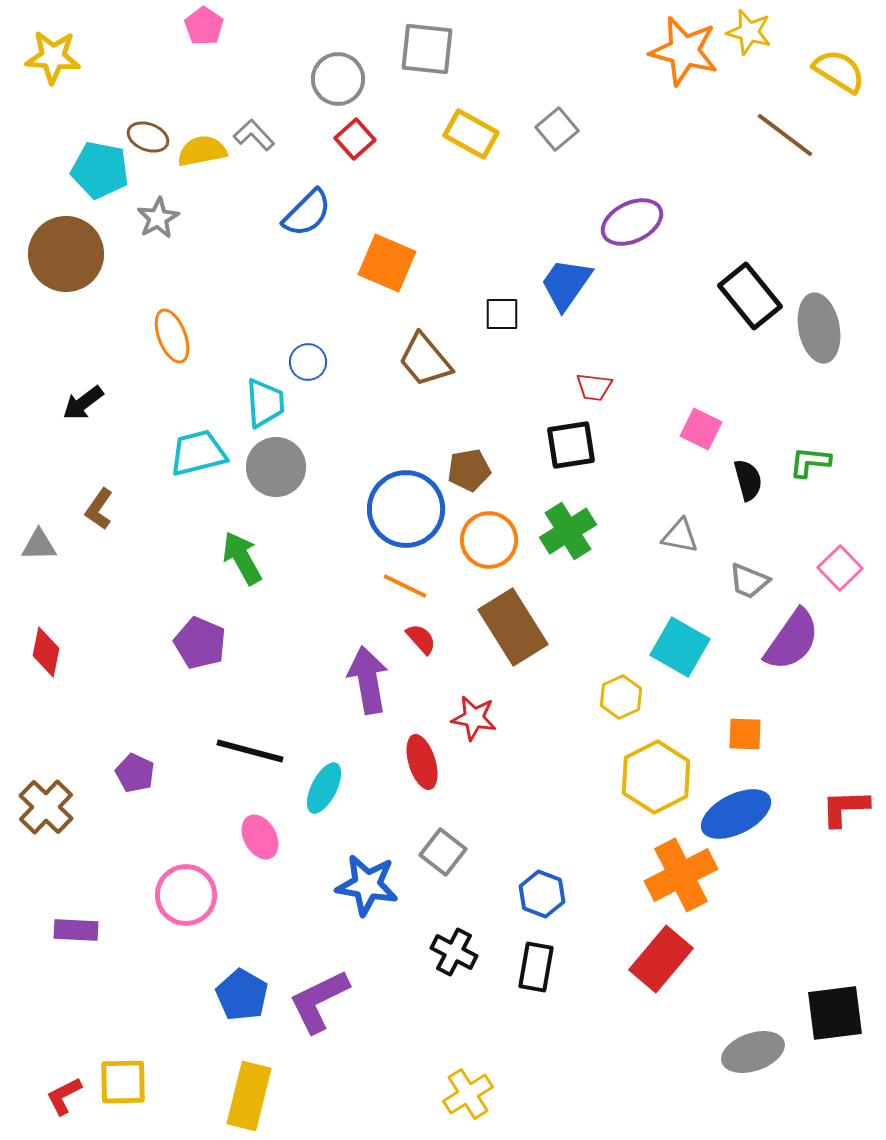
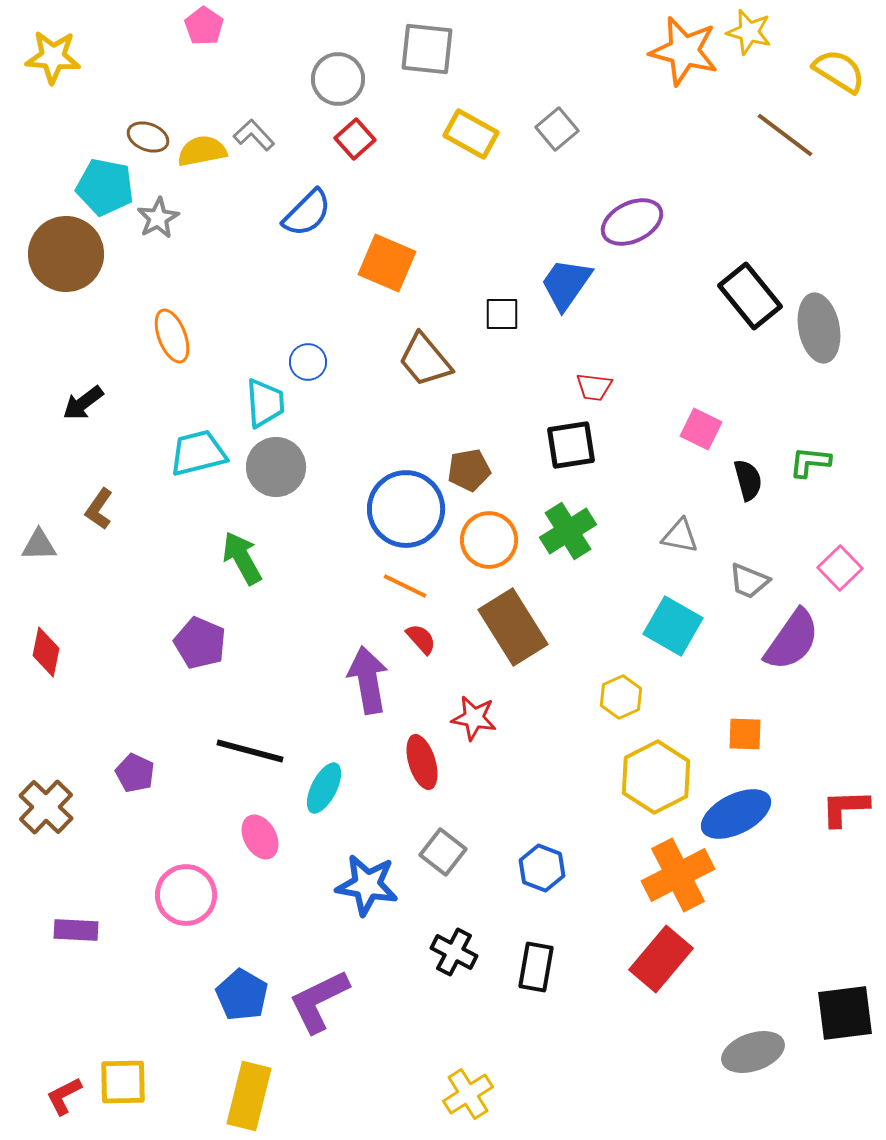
cyan pentagon at (100, 170): moved 5 px right, 17 px down
cyan square at (680, 647): moved 7 px left, 21 px up
orange cross at (681, 875): moved 3 px left
blue hexagon at (542, 894): moved 26 px up
black square at (835, 1013): moved 10 px right
